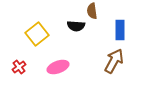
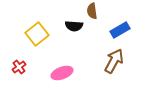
black semicircle: moved 2 px left
blue rectangle: rotated 60 degrees clockwise
pink ellipse: moved 4 px right, 6 px down
